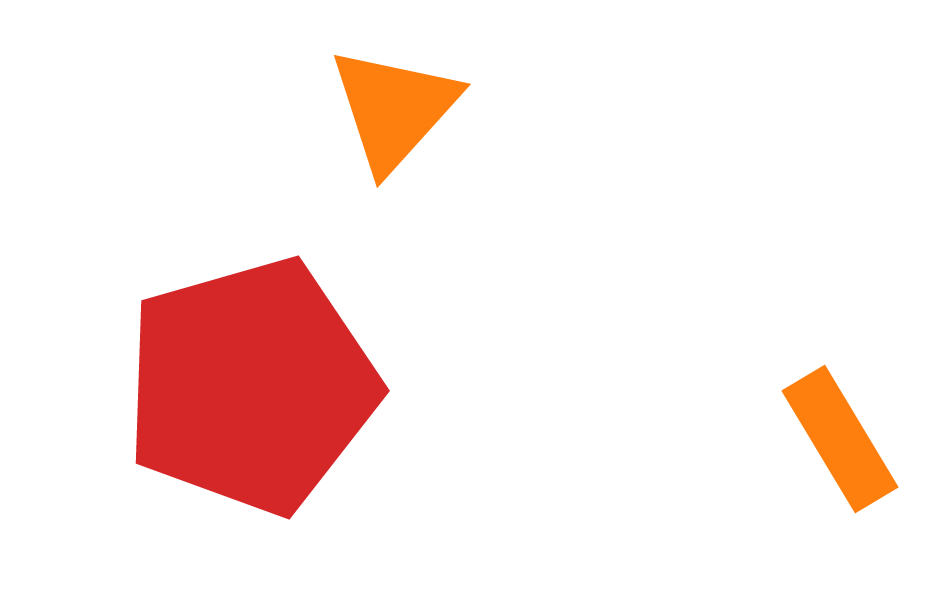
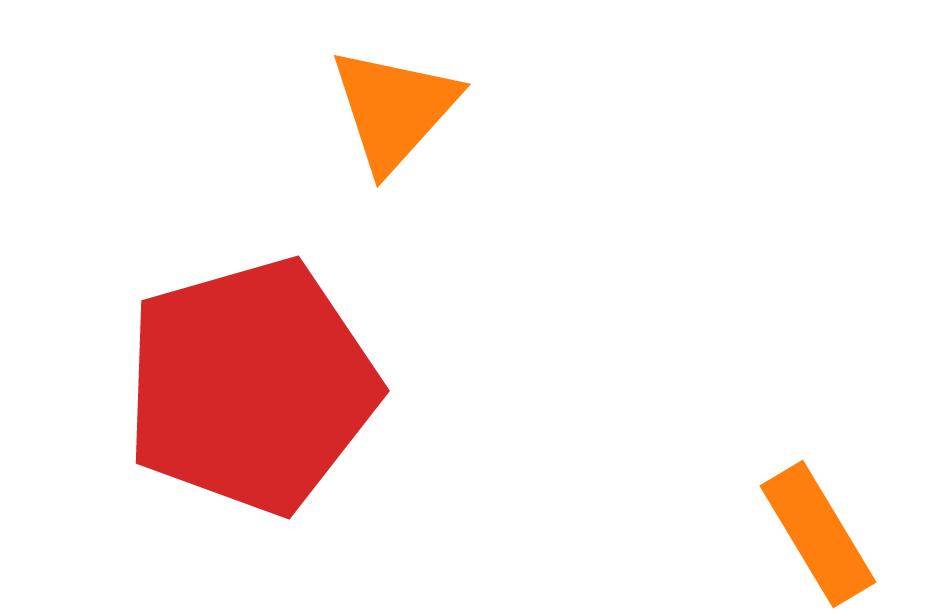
orange rectangle: moved 22 px left, 95 px down
